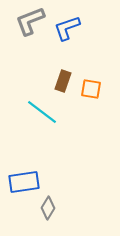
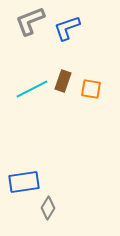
cyan line: moved 10 px left, 23 px up; rotated 64 degrees counterclockwise
